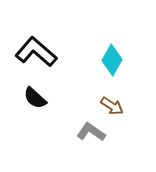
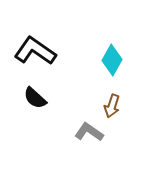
black L-shape: moved 1 px left, 1 px up; rotated 6 degrees counterclockwise
brown arrow: rotated 75 degrees clockwise
gray L-shape: moved 2 px left
